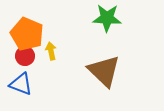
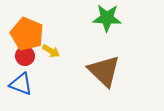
yellow arrow: rotated 132 degrees clockwise
